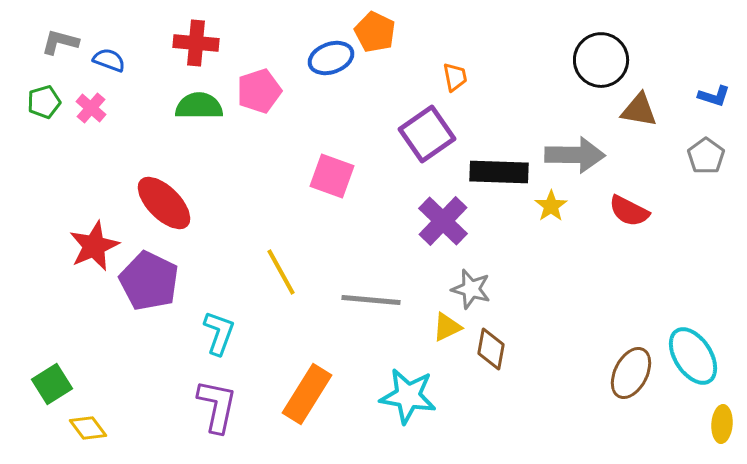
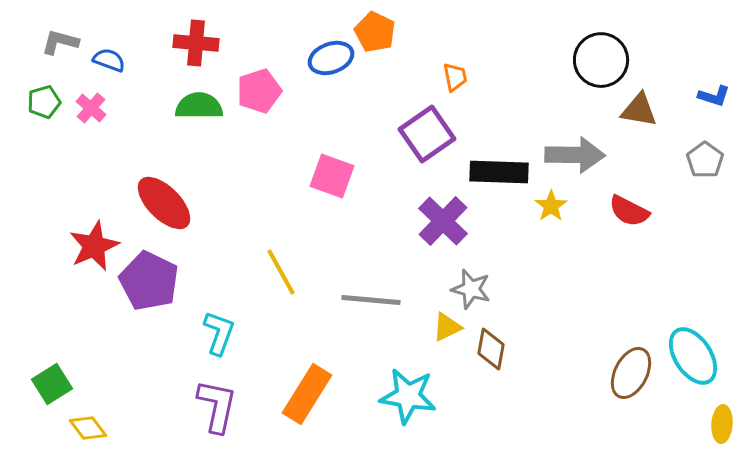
gray pentagon: moved 1 px left, 4 px down
